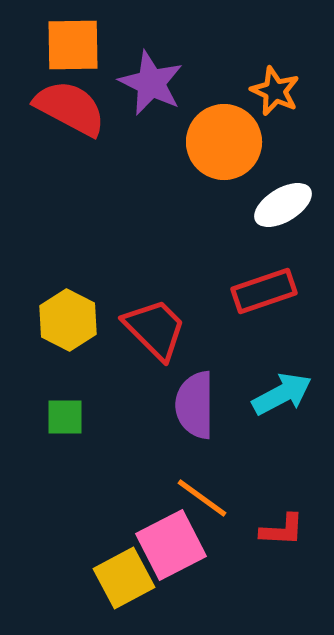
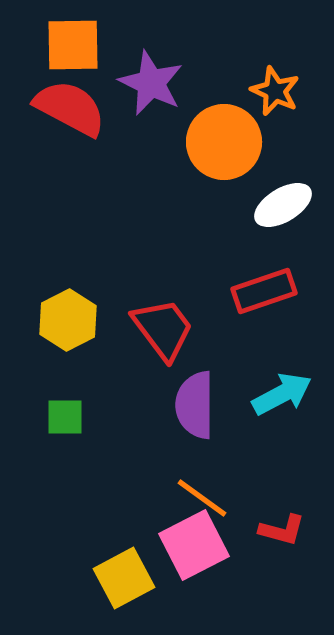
yellow hexagon: rotated 6 degrees clockwise
red trapezoid: moved 8 px right; rotated 8 degrees clockwise
red L-shape: rotated 12 degrees clockwise
pink square: moved 23 px right
